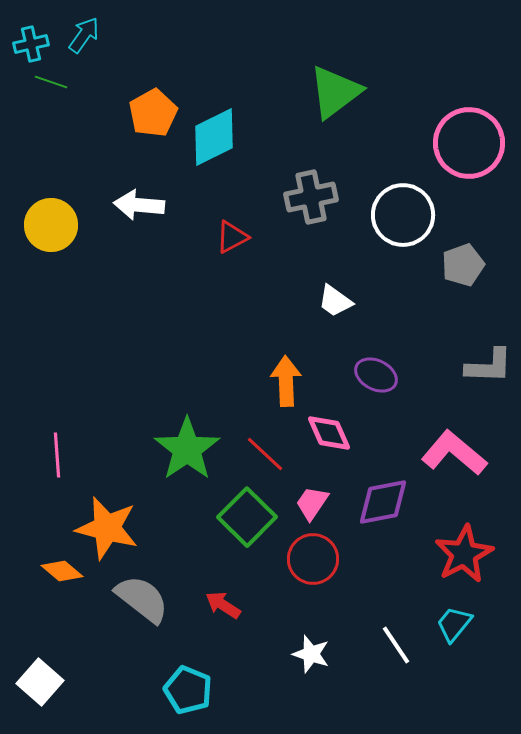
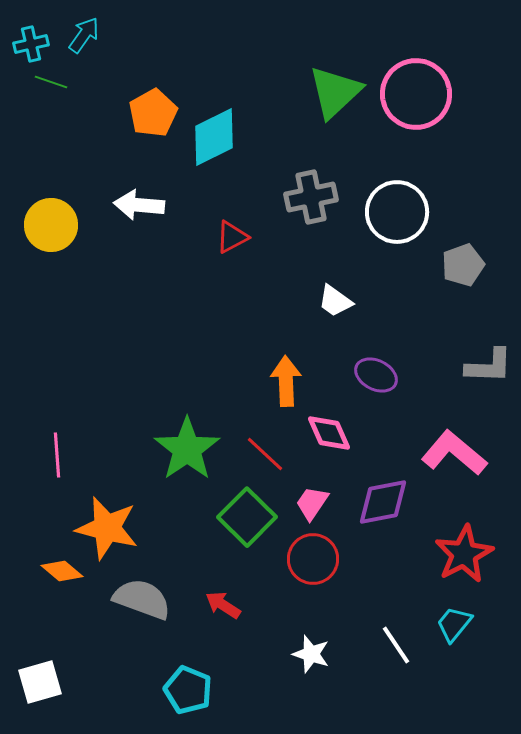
green triangle: rotated 6 degrees counterclockwise
pink circle: moved 53 px left, 49 px up
white circle: moved 6 px left, 3 px up
gray semicircle: rotated 18 degrees counterclockwise
white square: rotated 33 degrees clockwise
